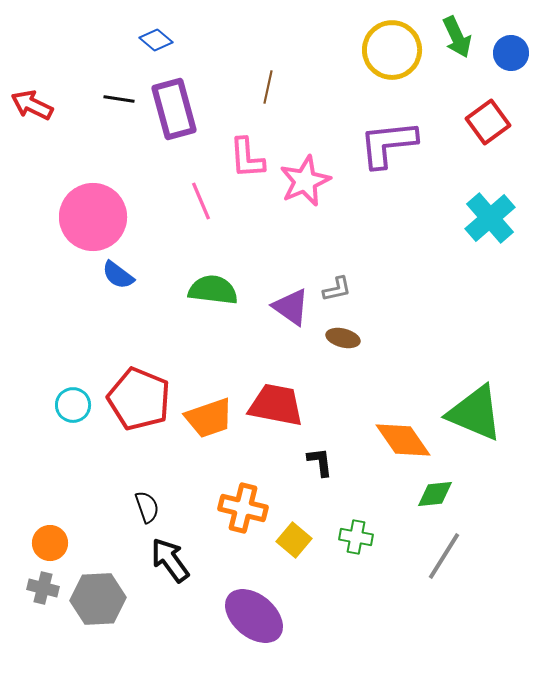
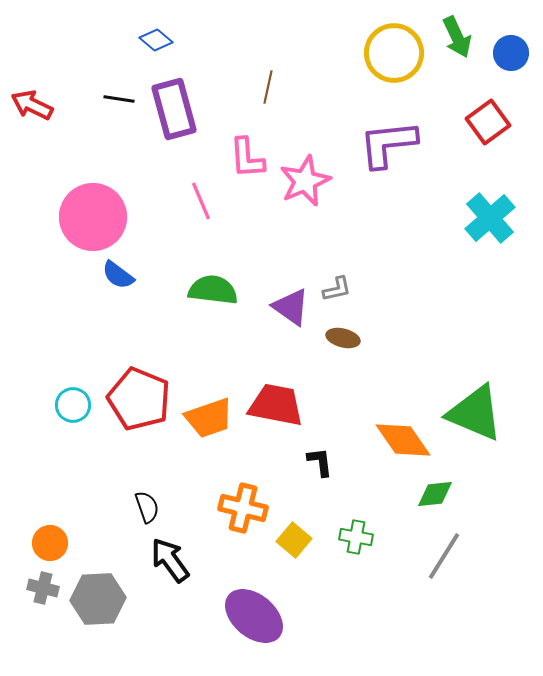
yellow circle: moved 2 px right, 3 px down
